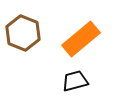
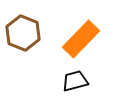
orange rectangle: rotated 6 degrees counterclockwise
